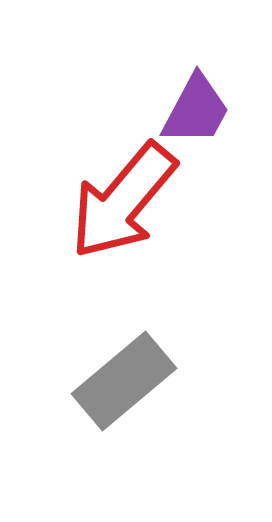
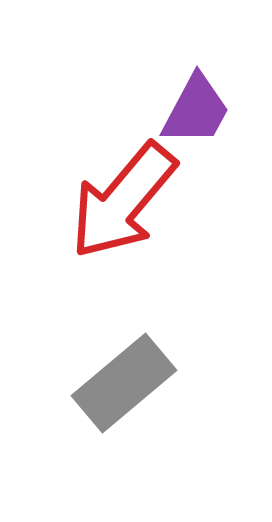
gray rectangle: moved 2 px down
